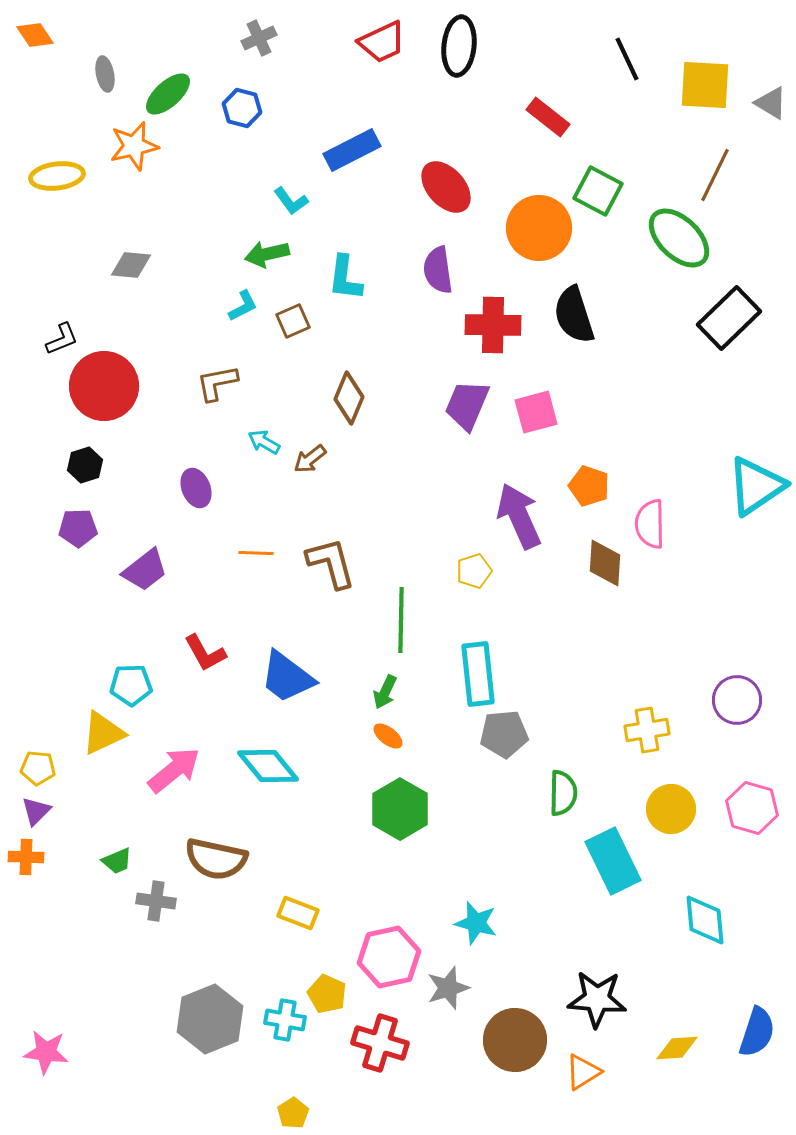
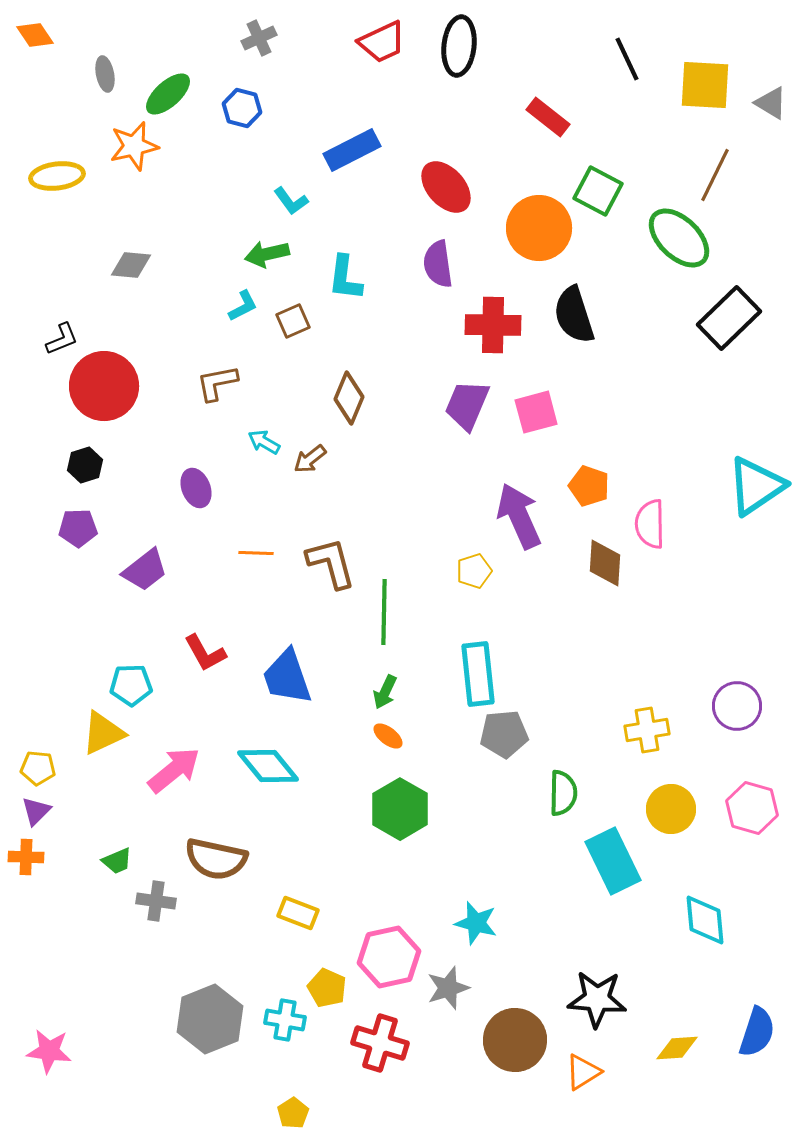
purple semicircle at (438, 270): moved 6 px up
green line at (401, 620): moved 17 px left, 8 px up
blue trapezoid at (287, 677): rotated 34 degrees clockwise
purple circle at (737, 700): moved 6 px down
yellow pentagon at (327, 994): moved 6 px up
pink star at (46, 1052): moved 3 px right, 1 px up
